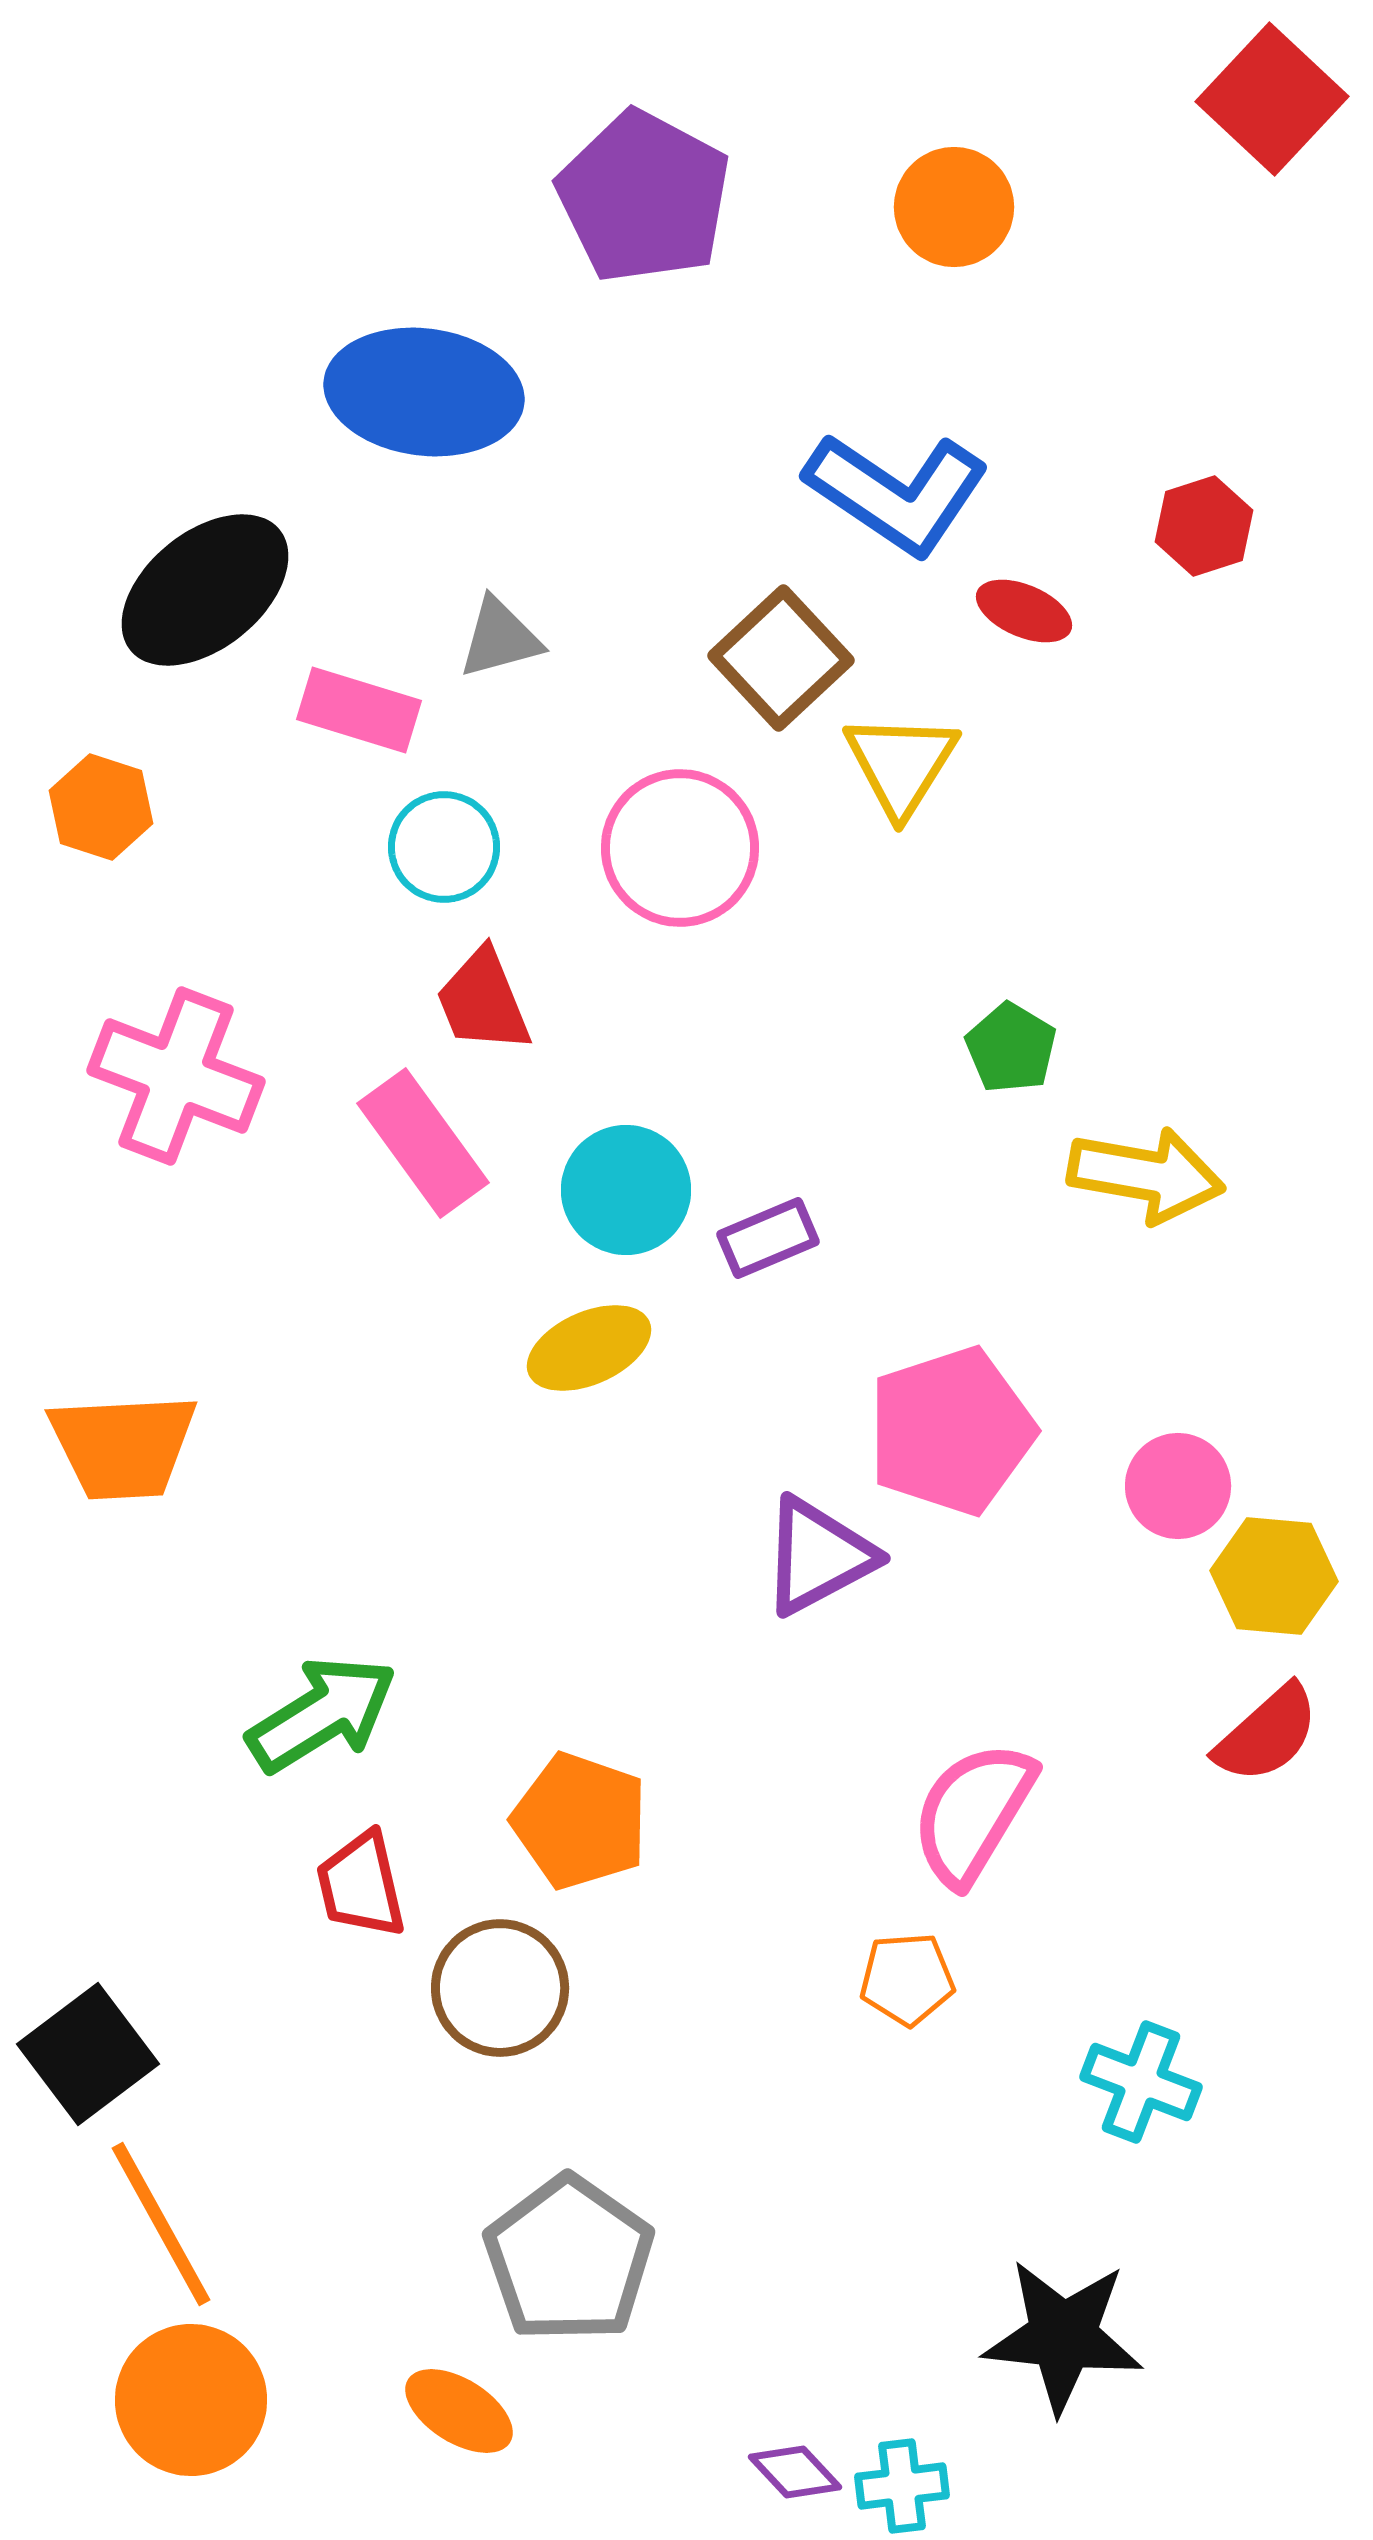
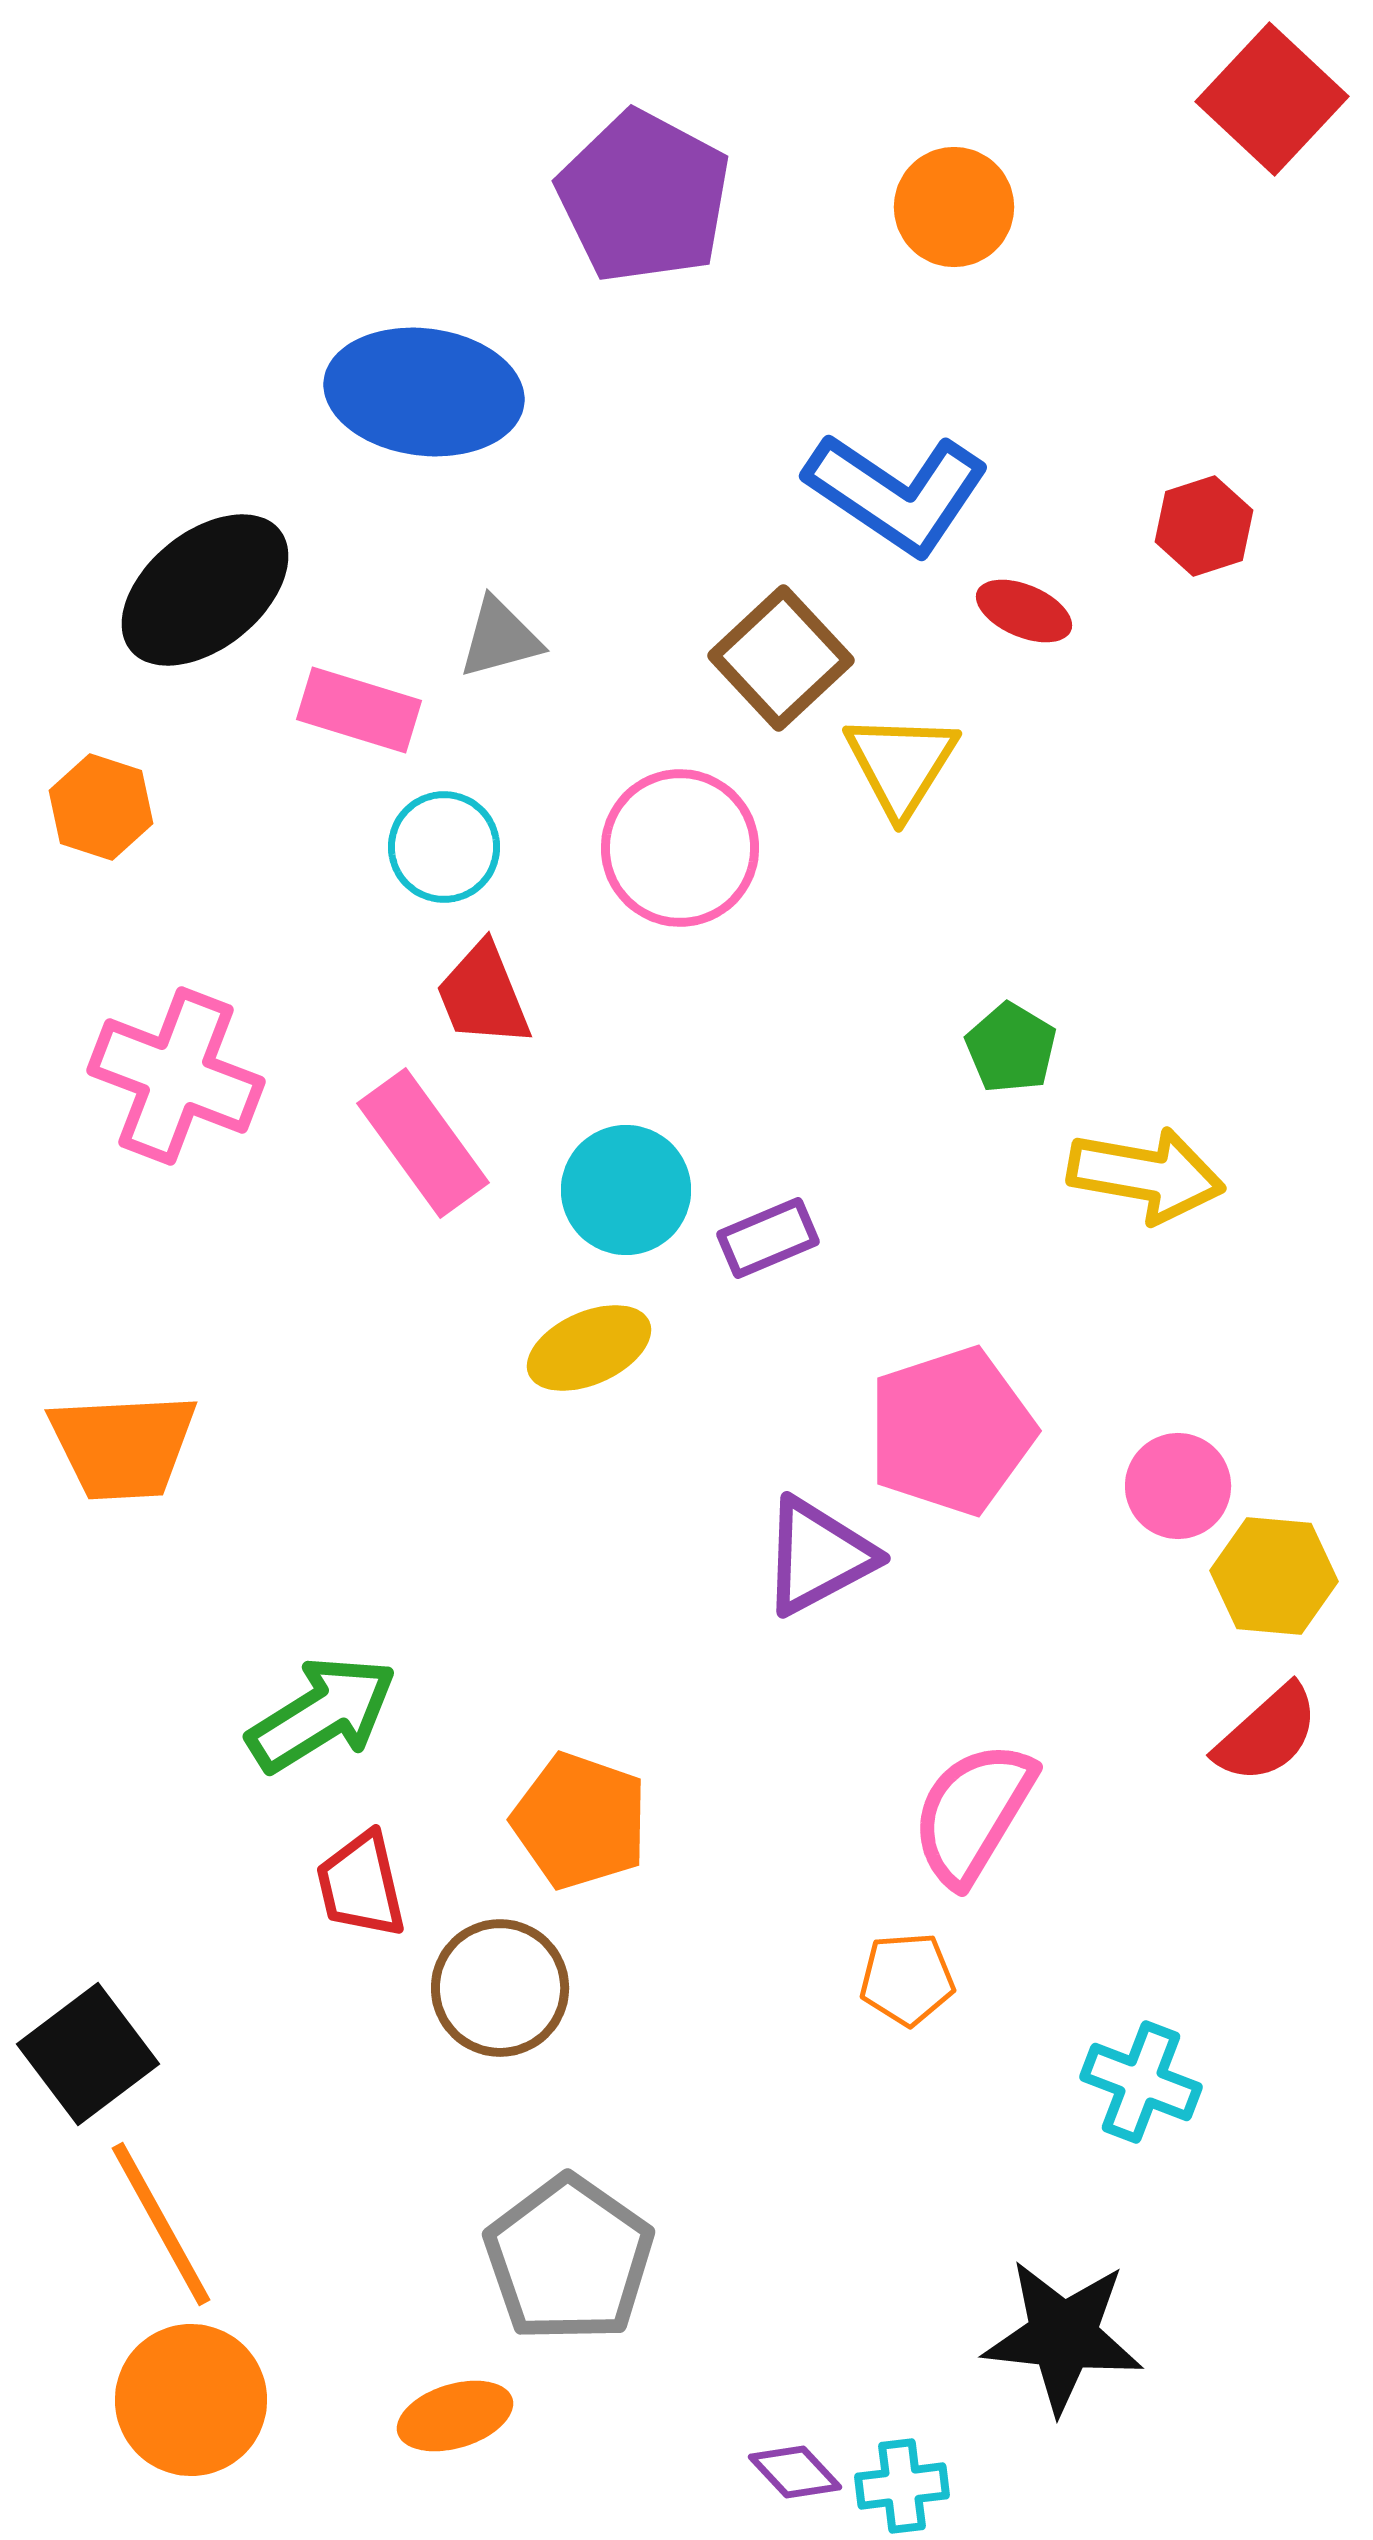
red trapezoid at (483, 1001): moved 6 px up
orange ellipse at (459, 2411): moved 4 px left, 5 px down; rotated 49 degrees counterclockwise
